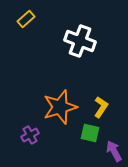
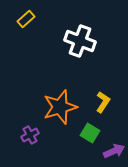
yellow L-shape: moved 2 px right, 5 px up
green square: rotated 18 degrees clockwise
purple arrow: rotated 95 degrees clockwise
